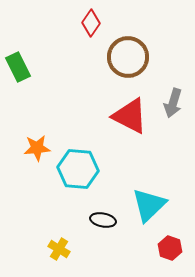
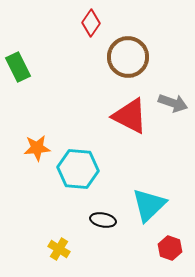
gray arrow: rotated 88 degrees counterclockwise
